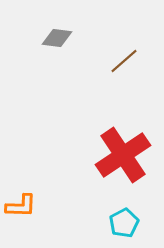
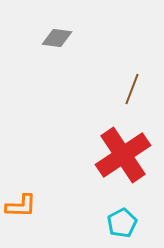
brown line: moved 8 px right, 28 px down; rotated 28 degrees counterclockwise
cyan pentagon: moved 2 px left
